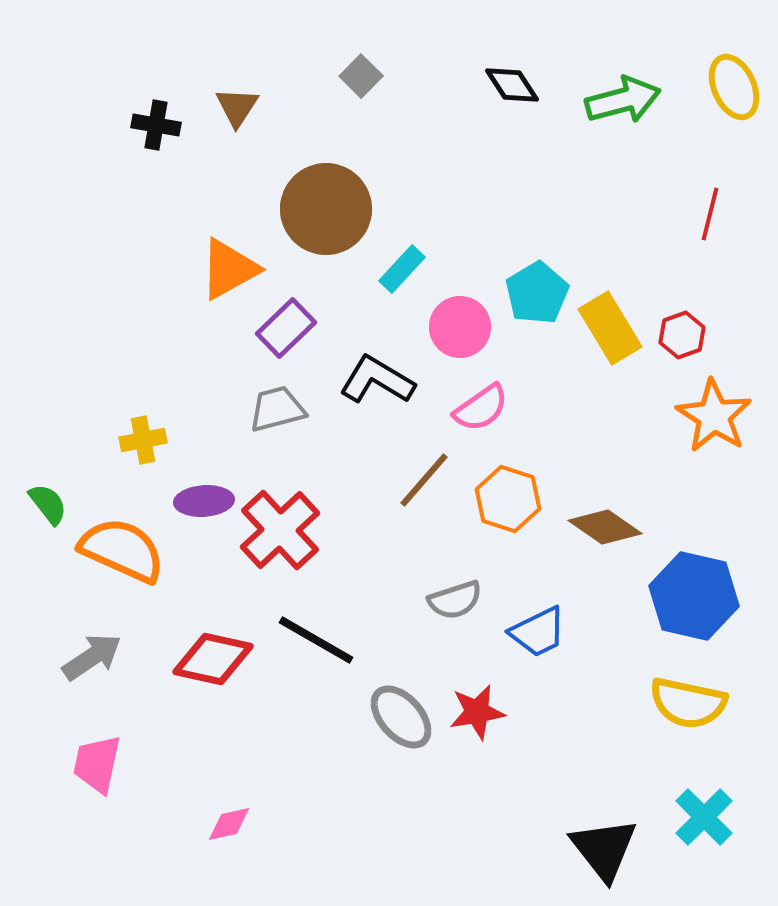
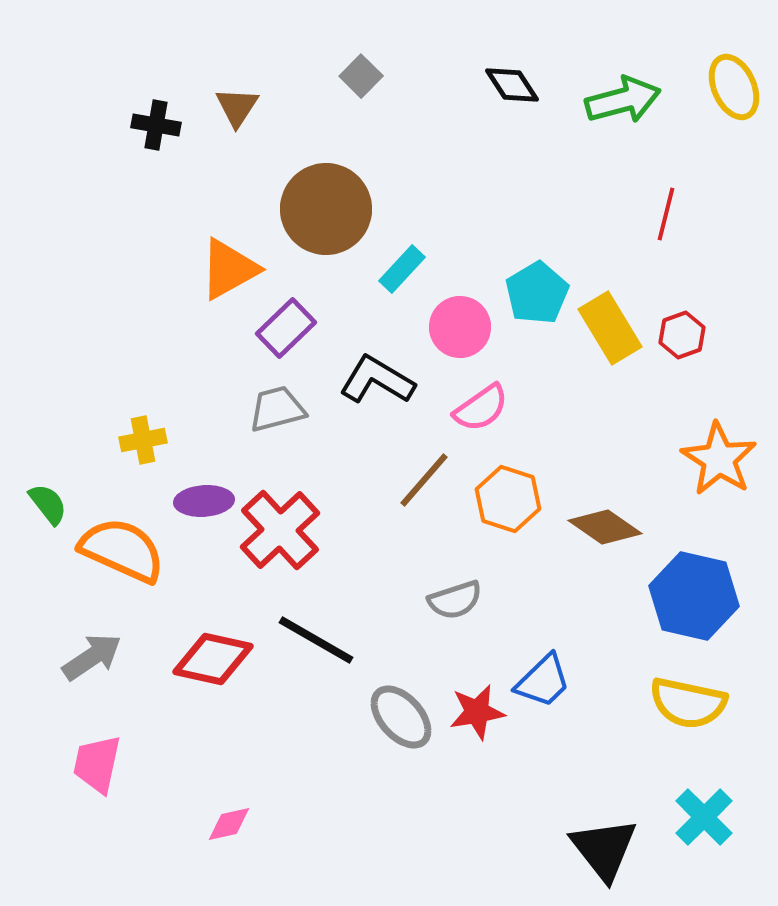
red line: moved 44 px left
orange star: moved 5 px right, 43 px down
blue trapezoid: moved 5 px right, 49 px down; rotated 18 degrees counterclockwise
